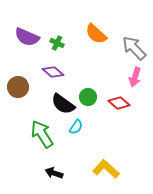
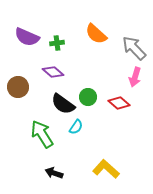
green cross: rotated 32 degrees counterclockwise
